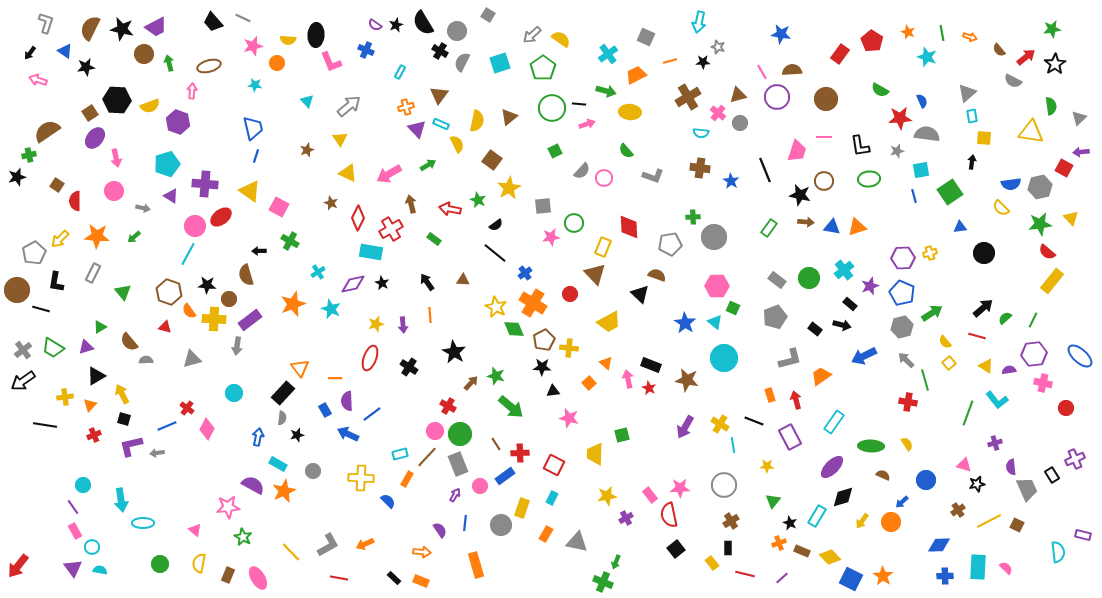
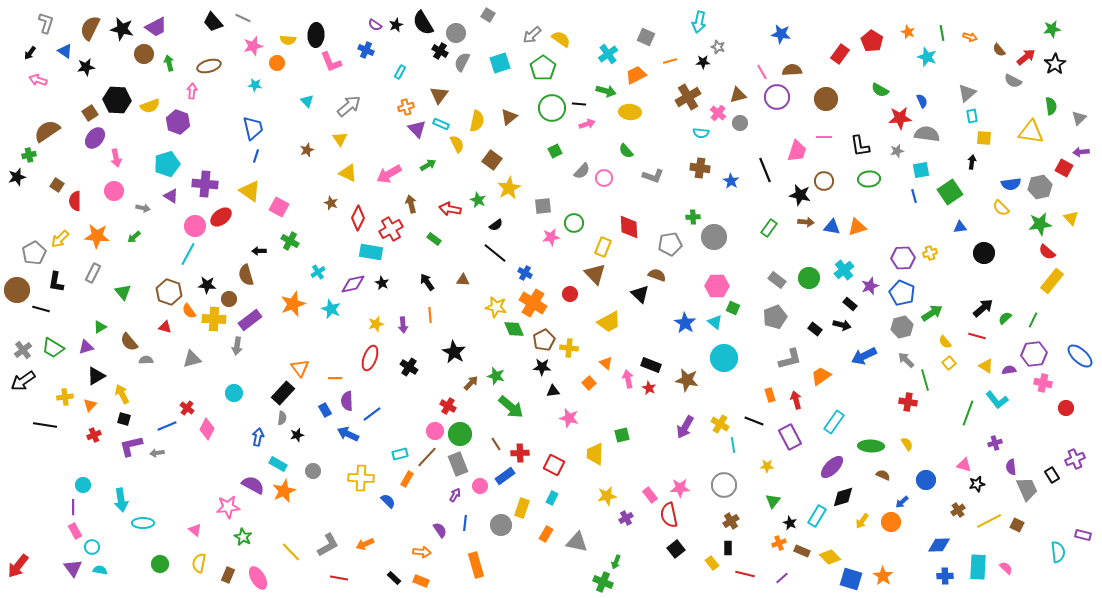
gray circle at (457, 31): moved 1 px left, 2 px down
blue cross at (525, 273): rotated 24 degrees counterclockwise
yellow star at (496, 307): rotated 15 degrees counterclockwise
purple line at (73, 507): rotated 35 degrees clockwise
blue square at (851, 579): rotated 10 degrees counterclockwise
